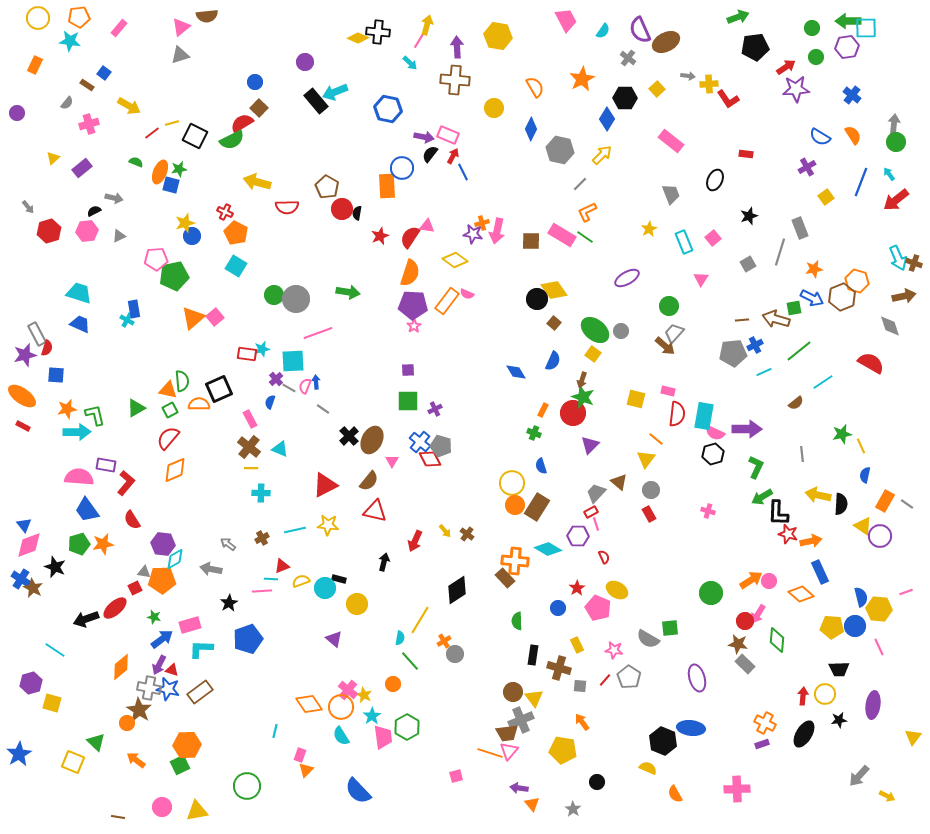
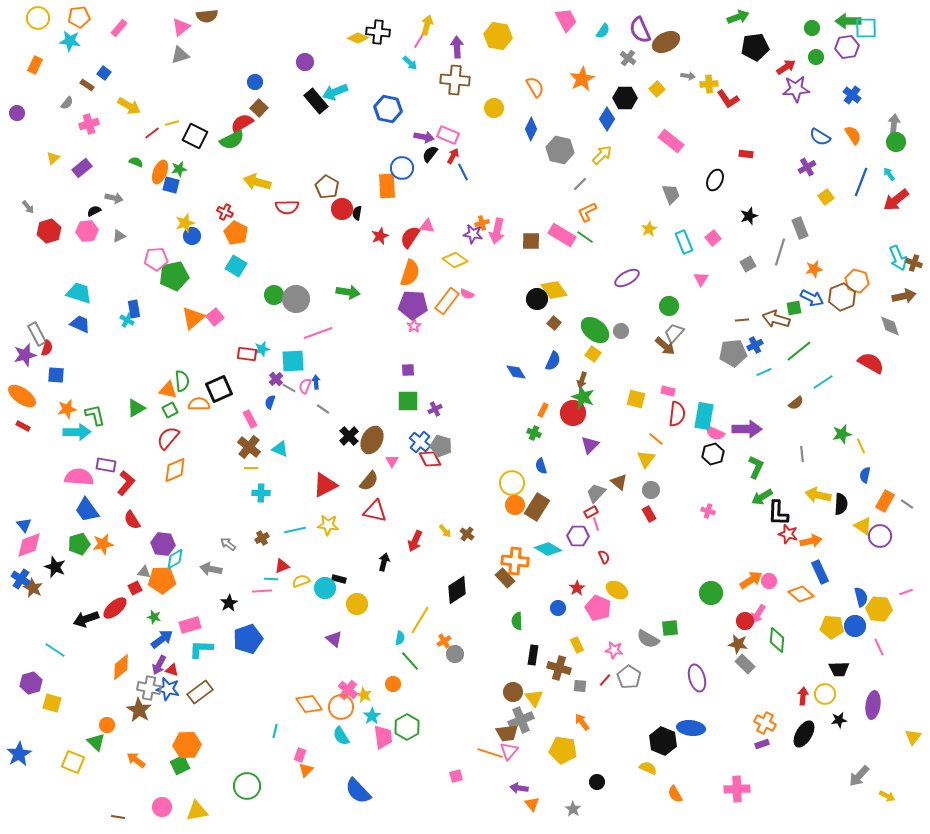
orange circle at (127, 723): moved 20 px left, 2 px down
